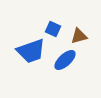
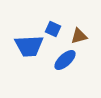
blue trapezoid: moved 2 px left, 5 px up; rotated 16 degrees clockwise
